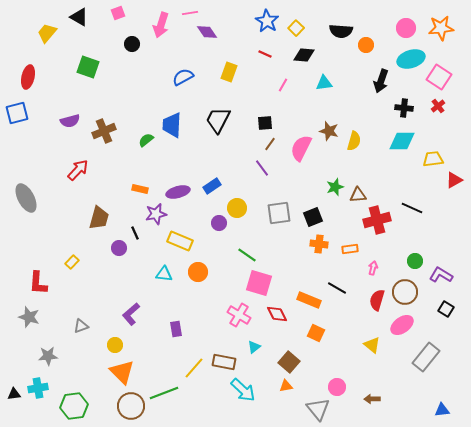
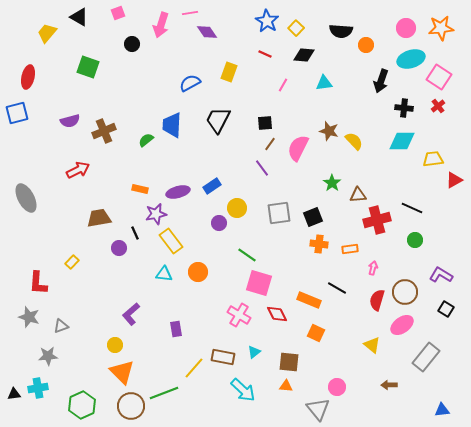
blue semicircle at (183, 77): moved 7 px right, 6 px down
yellow semicircle at (354, 141): rotated 60 degrees counterclockwise
pink semicircle at (301, 148): moved 3 px left
red arrow at (78, 170): rotated 20 degrees clockwise
green star at (335, 187): moved 3 px left, 4 px up; rotated 18 degrees counterclockwise
brown trapezoid at (99, 218): rotated 115 degrees counterclockwise
yellow rectangle at (180, 241): moved 9 px left; rotated 30 degrees clockwise
green circle at (415, 261): moved 21 px up
gray triangle at (81, 326): moved 20 px left
cyan triangle at (254, 347): moved 5 px down
brown rectangle at (224, 362): moved 1 px left, 5 px up
brown square at (289, 362): rotated 35 degrees counterclockwise
orange triangle at (286, 386): rotated 16 degrees clockwise
brown arrow at (372, 399): moved 17 px right, 14 px up
green hexagon at (74, 406): moved 8 px right, 1 px up; rotated 16 degrees counterclockwise
